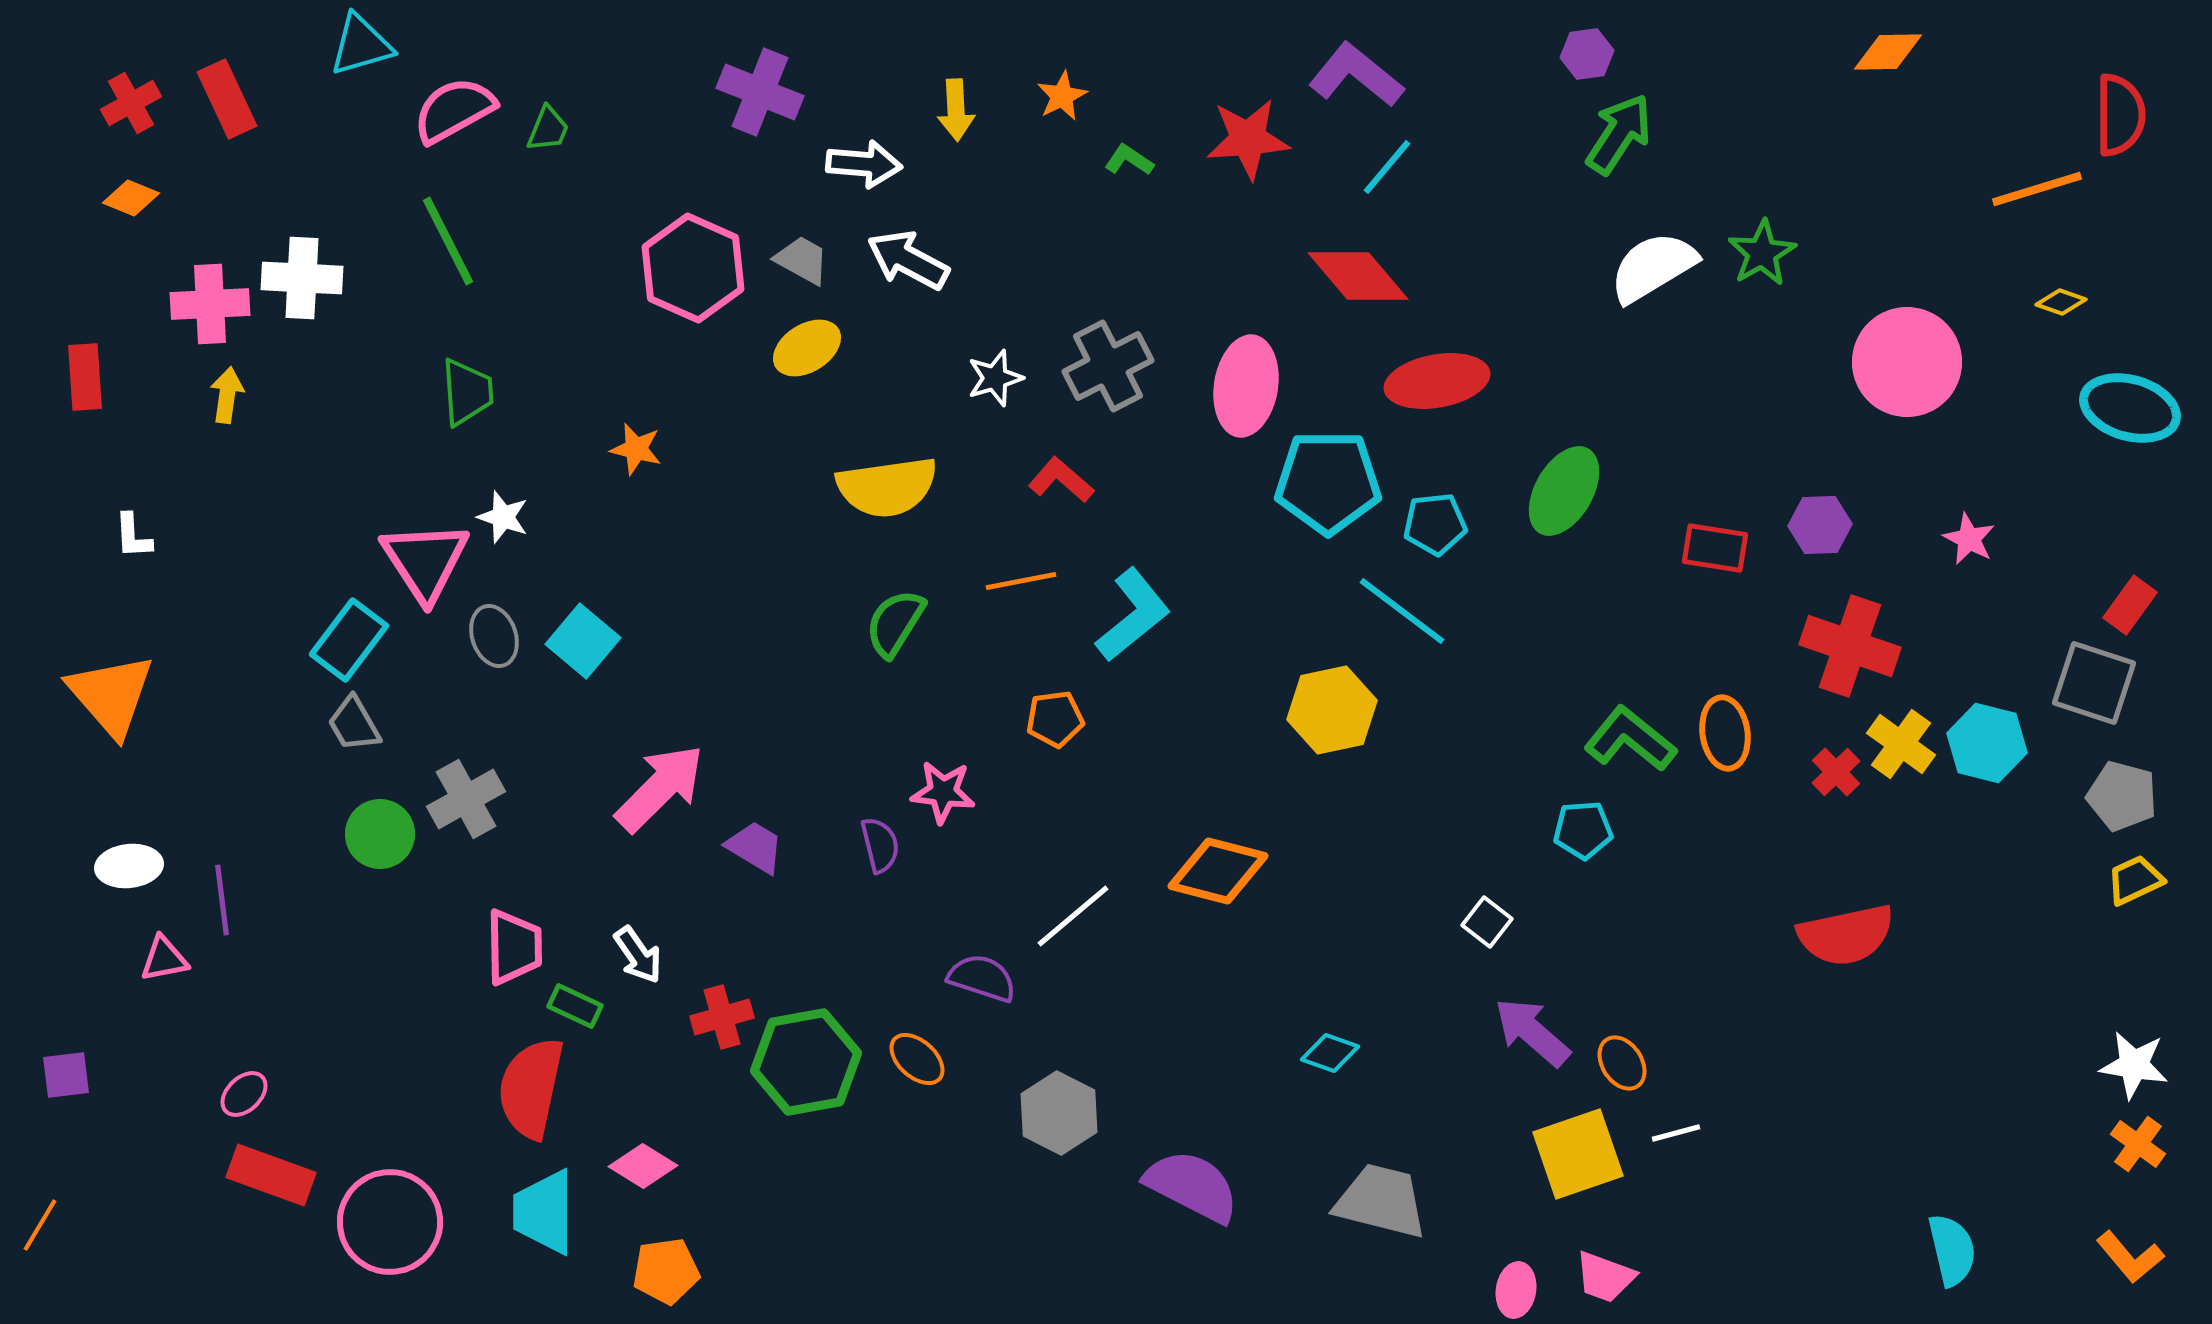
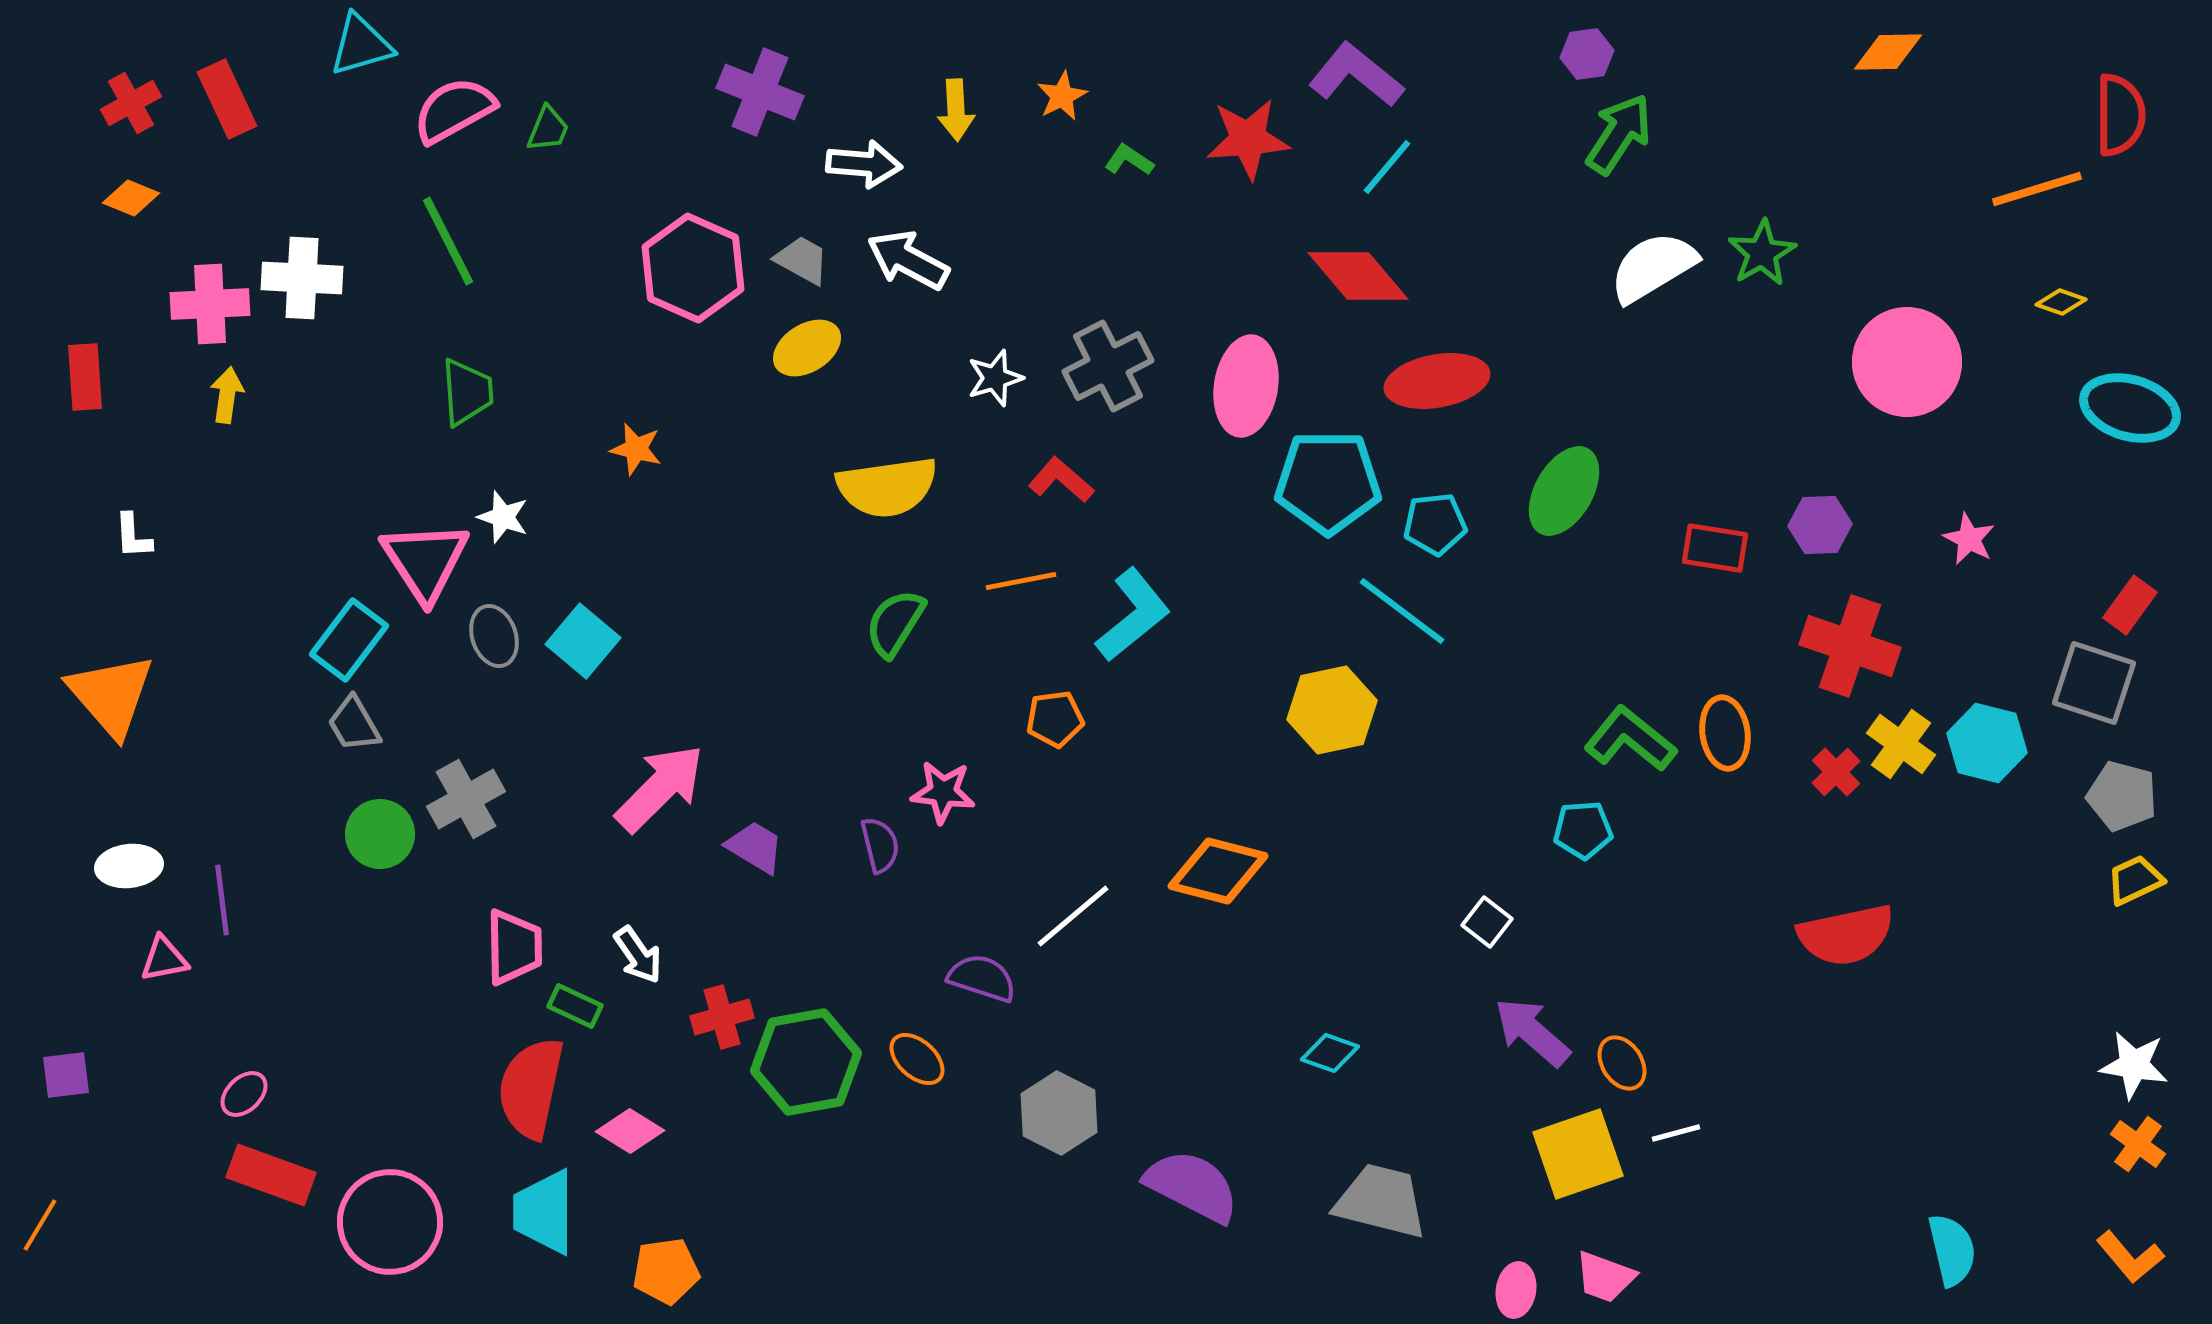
pink diamond at (643, 1166): moved 13 px left, 35 px up
